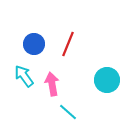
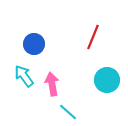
red line: moved 25 px right, 7 px up
